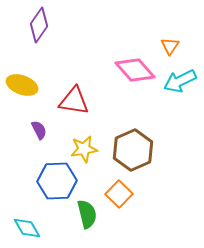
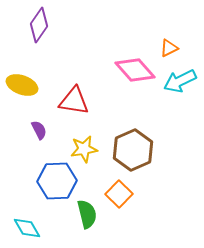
orange triangle: moved 1 px left, 2 px down; rotated 30 degrees clockwise
